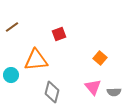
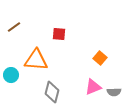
brown line: moved 2 px right
red square: rotated 24 degrees clockwise
orange triangle: rotated 10 degrees clockwise
pink triangle: rotated 48 degrees clockwise
